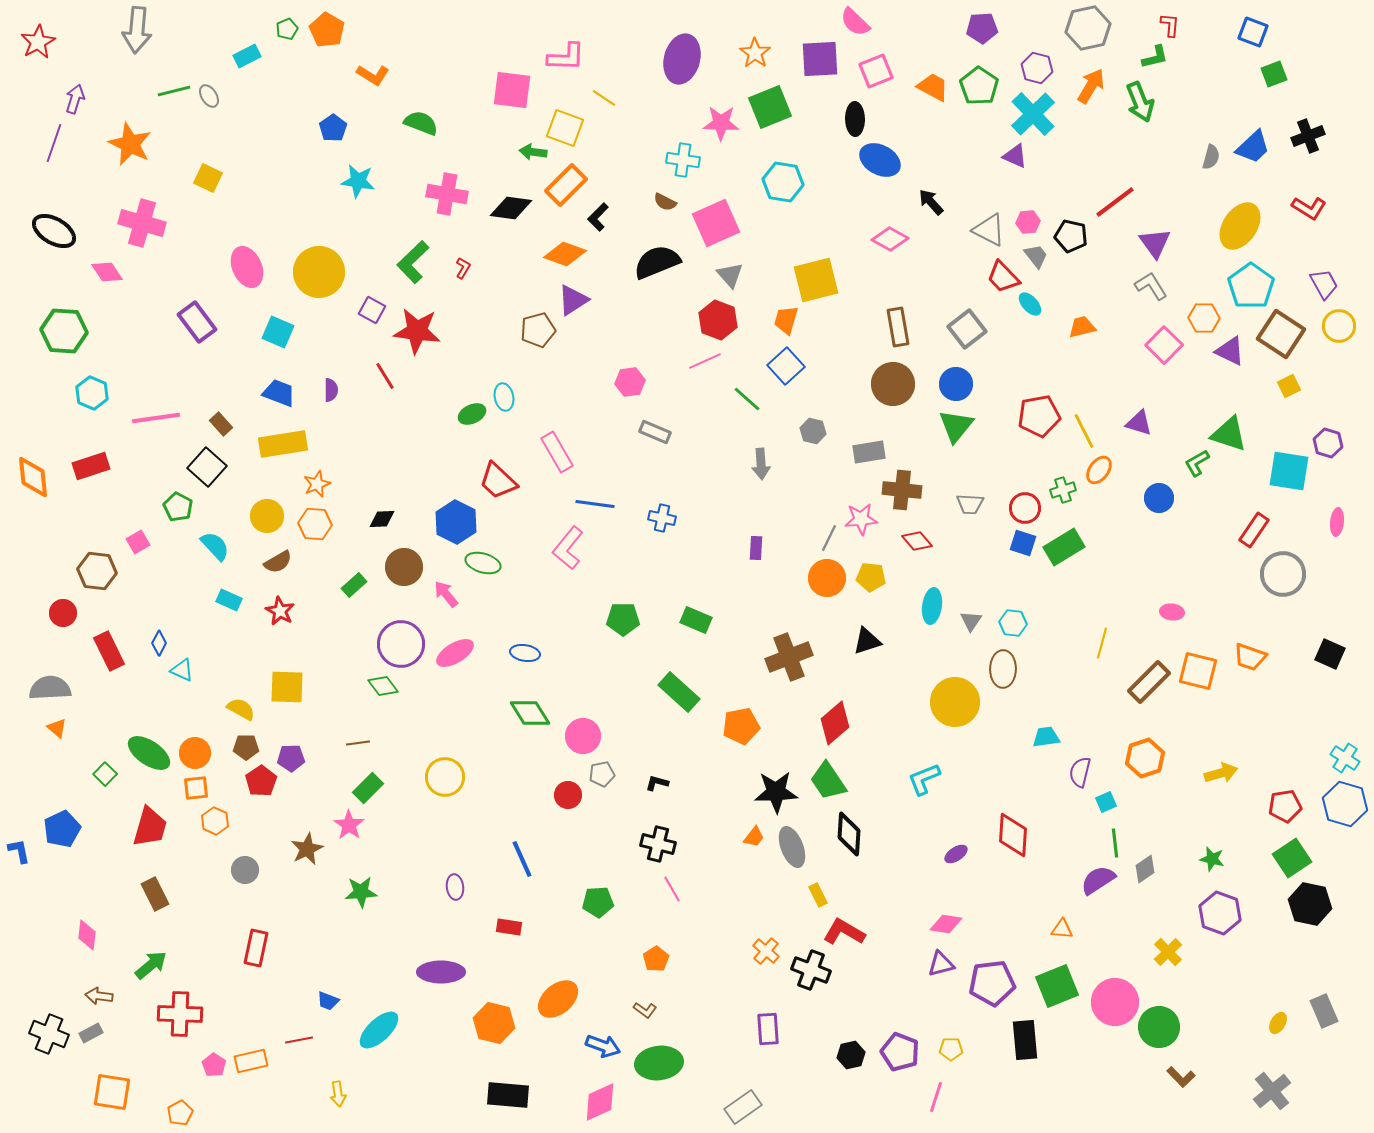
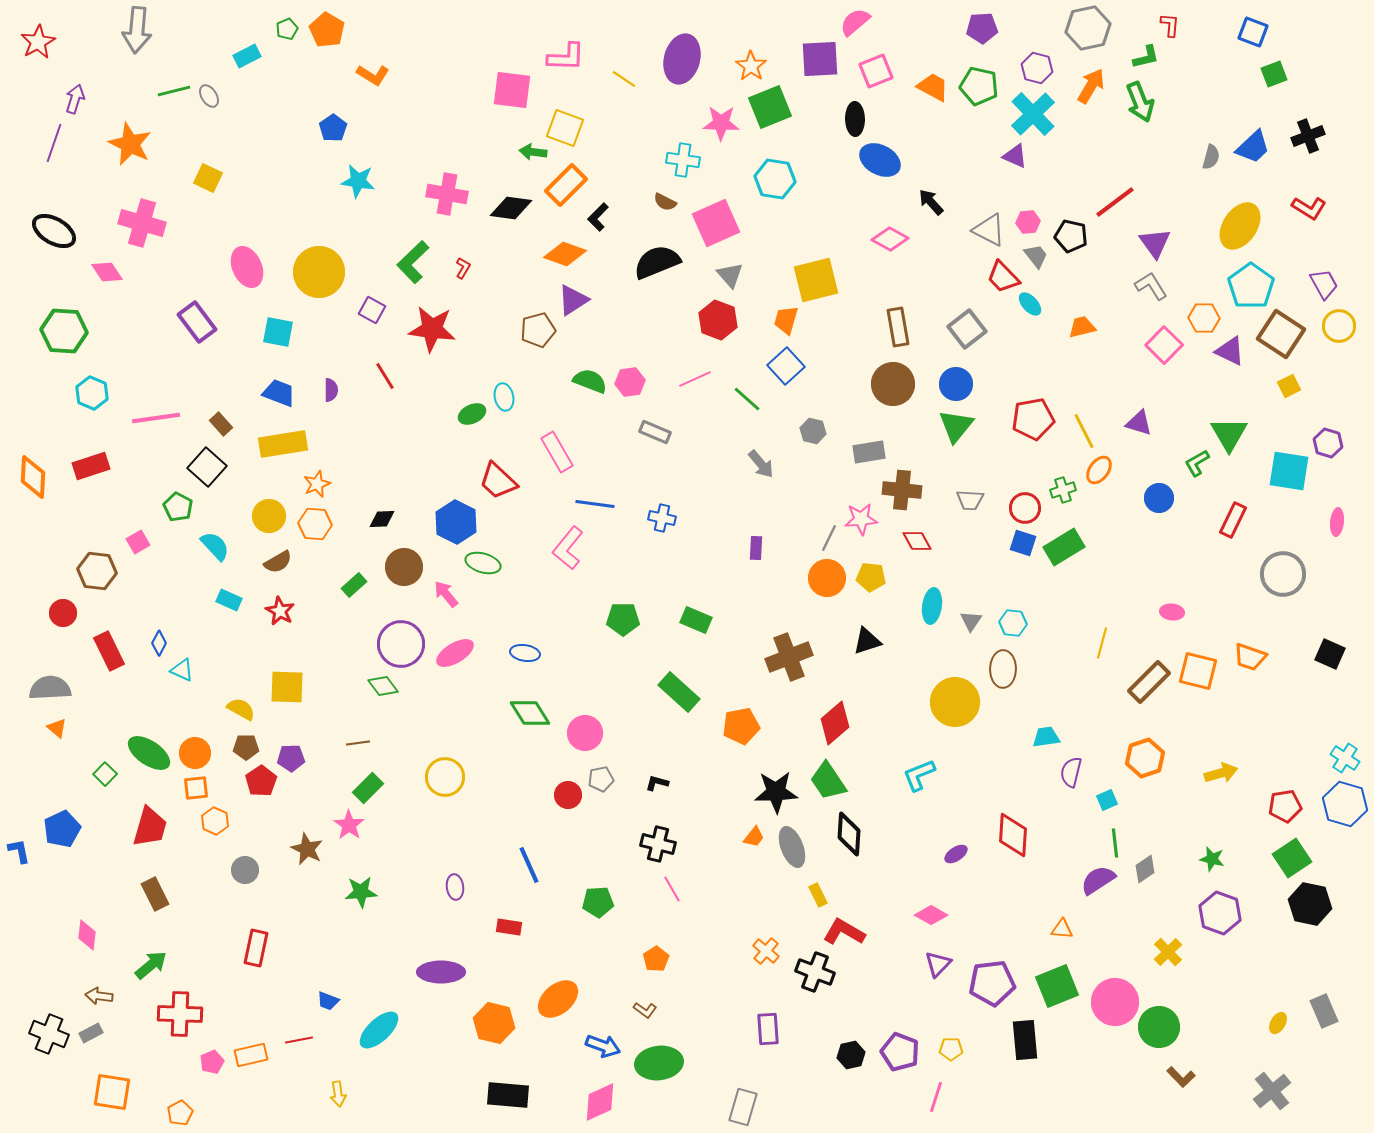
pink semicircle at (855, 22): rotated 96 degrees clockwise
orange star at (755, 53): moved 4 px left, 13 px down
green L-shape at (1155, 57): moved 9 px left
green pentagon at (979, 86): rotated 21 degrees counterclockwise
yellow line at (604, 98): moved 20 px right, 19 px up
green semicircle at (421, 123): moved 169 px right, 258 px down
cyan hexagon at (783, 182): moved 8 px left, 3 px up
red star at (417, 331): moved 15 px right, 2 px up
cyan square at (278, 332): rotated 12 degrees counterclockwise
pink line at (705, 361): moved 10 px left, 18 px down
red pentagon at (1039, 416): moved 6 px left, 3 px down
green triangle at (1229, 434): rotated 42 degrees clockwise
gray arrow at (761, 464): rotated 36 degrees counterclockwise
orange diamond at (33, 477): rotated 9 degrees clockwise
gray trapezoid at (970, 504): moved 4 px up
yellow circle at (267, 516): moved 2 px right
red rectangle at (1254, 530): moved 21 px left, 10 px up; rotated 8 degrees counterclockwise
red diamond at (917, 541): rotated 12 degrees clockwise
pink circle at (583, 736): moved 2 px right, 3 px up
purple semicircle at (1080, 772): moved 9 px left
gray pentagon at (602, 774): moved 1 px left, 5 px down
cyan L-shape at (924, 779): moved 5 px left, 4 px up
cyan square at (1106, 802): moved 1 px right, 2 px up
brown star at (307, 849): rotated 20 degrees counterclockwise
blue line at (522, 859): moved 7 px right, 6 px down
pink diamond at (946, 924): moved 15 px left, 9 px up; rotated 20 degrees clockwise
purple triangle at (941, 964): moved 3 px left; rotated 32 degrees counterclockwise
black cross at (811, 970): moved 4 px right, 2 px down
orange rectangle at (251, 1061): moved 6 px up
pink pentagon at (214, 1065): moved 2 px left, 3 px up; rotated 15 degrees clockwise
gray rectangle at (743, 1107): rotated 39 degrees counterclockwise
